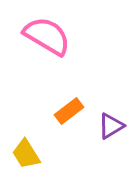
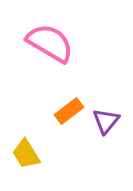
pink semicircle: moved 3 px right, 7 px down
purple triangle: moved 5 px left, 5 px up; rotated 20 degrees counterclockwise
